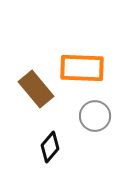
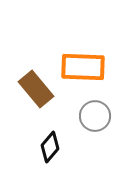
orange rectangle: moved 1 px right, 1 px up
